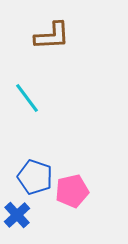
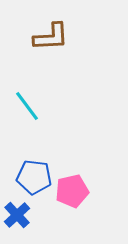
brown L-shape: moved 1 px left, 1 px down
cyan line: moved 8 px down
blue pentagon: moved 1 px left; rotated 12 degrees counterclockwise
